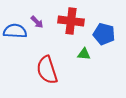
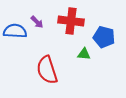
blue pentagon: moved 3 px down
